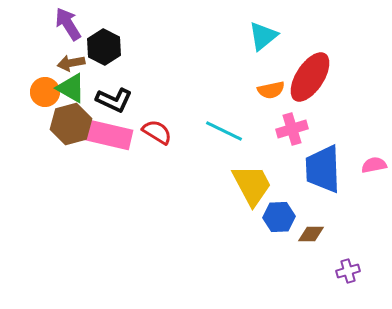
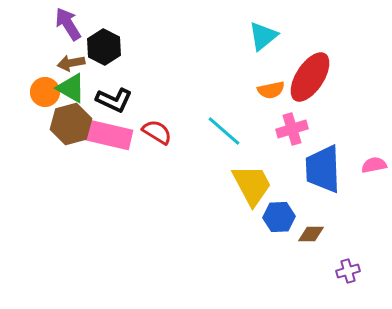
cyan line: rotated 15 degrees clockwise
